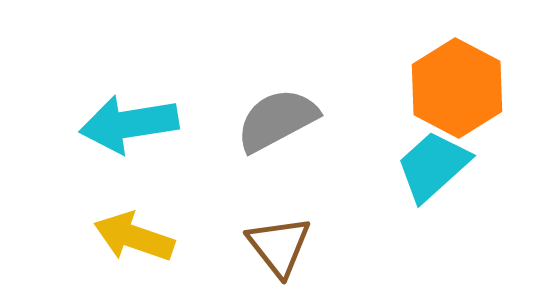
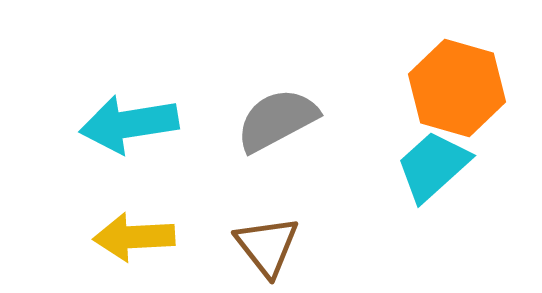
orange hexagon: rotated 12 degrees counterclockwise
yellow arrow: rotated 22 degrees counterclockwise
brown triangle: moved 12 px left
